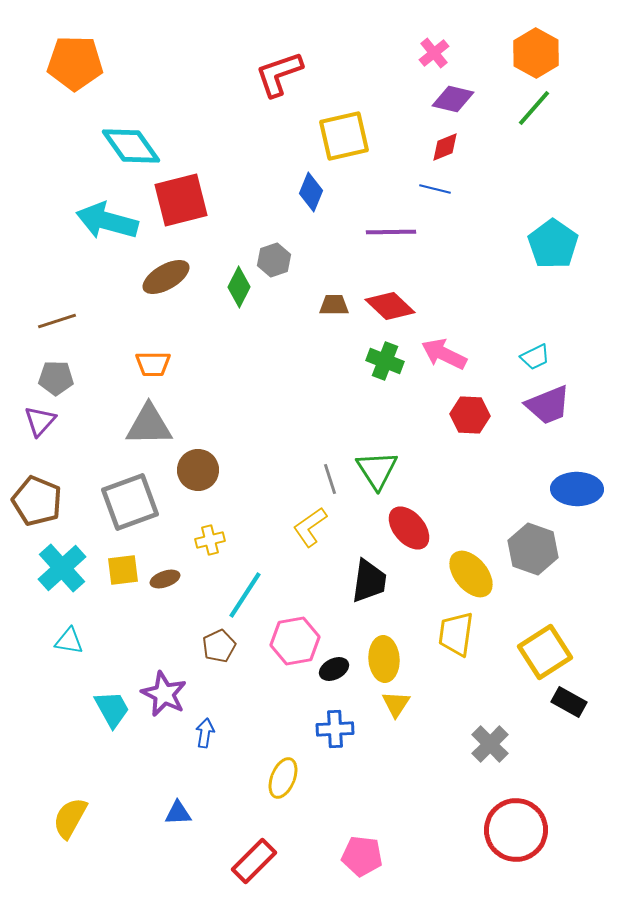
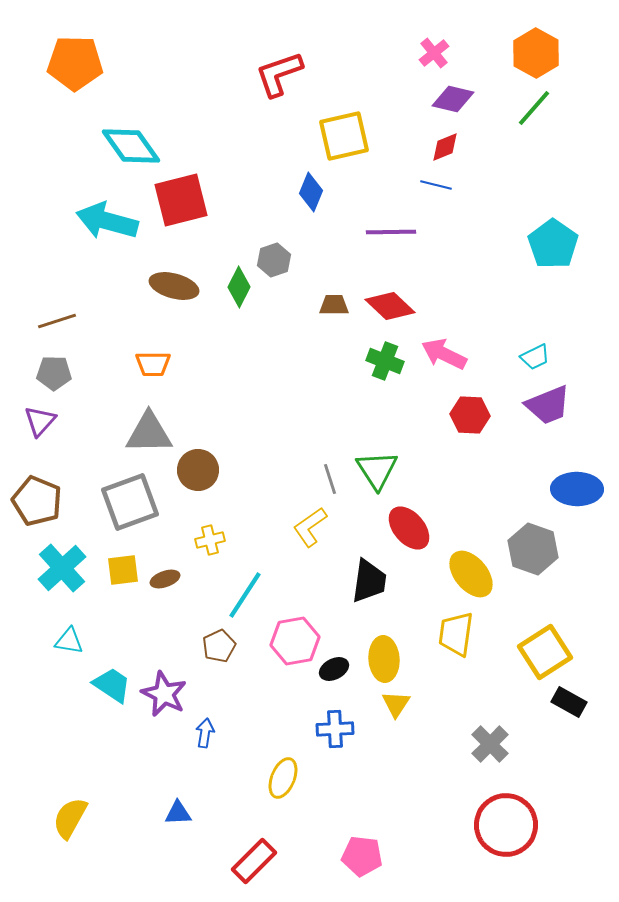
blue line at (435, 189): moved 1 px right, 4 px up
brown ellipse at (166, 277): moved 8 px right, 9 px down; rotated 45 degrees clockwise
gray pentagon at (56, 378): moved 2 px left, 5 px up
gray triangle at (149, 425): moved 8 px down
cyan trapezoid at (112, 709): moved 24 px up; rotated 27 degrees counterclockwise
red circle at (516, 830): moved 10 px left, 5 px up
